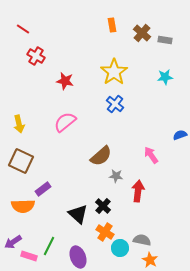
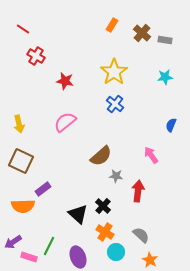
orange rectangle: rotated 40 degrees clockwise
blue semicircle: moved 9 px left, 10 px up; rotated 48 degrees counterclockwise
gray semicircle: moved 1 px left, 5 px up; rotated 30 degrees clockwise
cyan circle: moved 4 px left, 4 px down
pink rectangle: moved 1 px down
